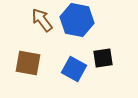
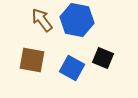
black square: rotated 30 degrees clockwise
brown square: moved 4 px right, 3 px up
blue square: moved 2 px left, 1 px up
